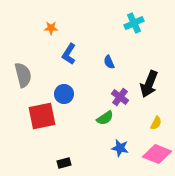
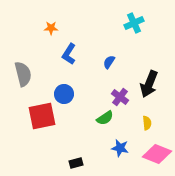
blue semicircle: rotated 56 degrees clockwise
gray semicircle: moved 1 px up
yellow semicircle: moved 9 px left; rotated 32 degrees counterclockwise
black rectangle: moved 12 px right
